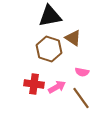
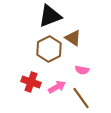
black triangle: rotated 10 degrees counterclockwise
brown hexagon: rotated 15 degrees clockwise
pink semicircle: moved 2 px up
red cross: moved 3 px left, 2 px up; rotated 12 degrees clockwise
